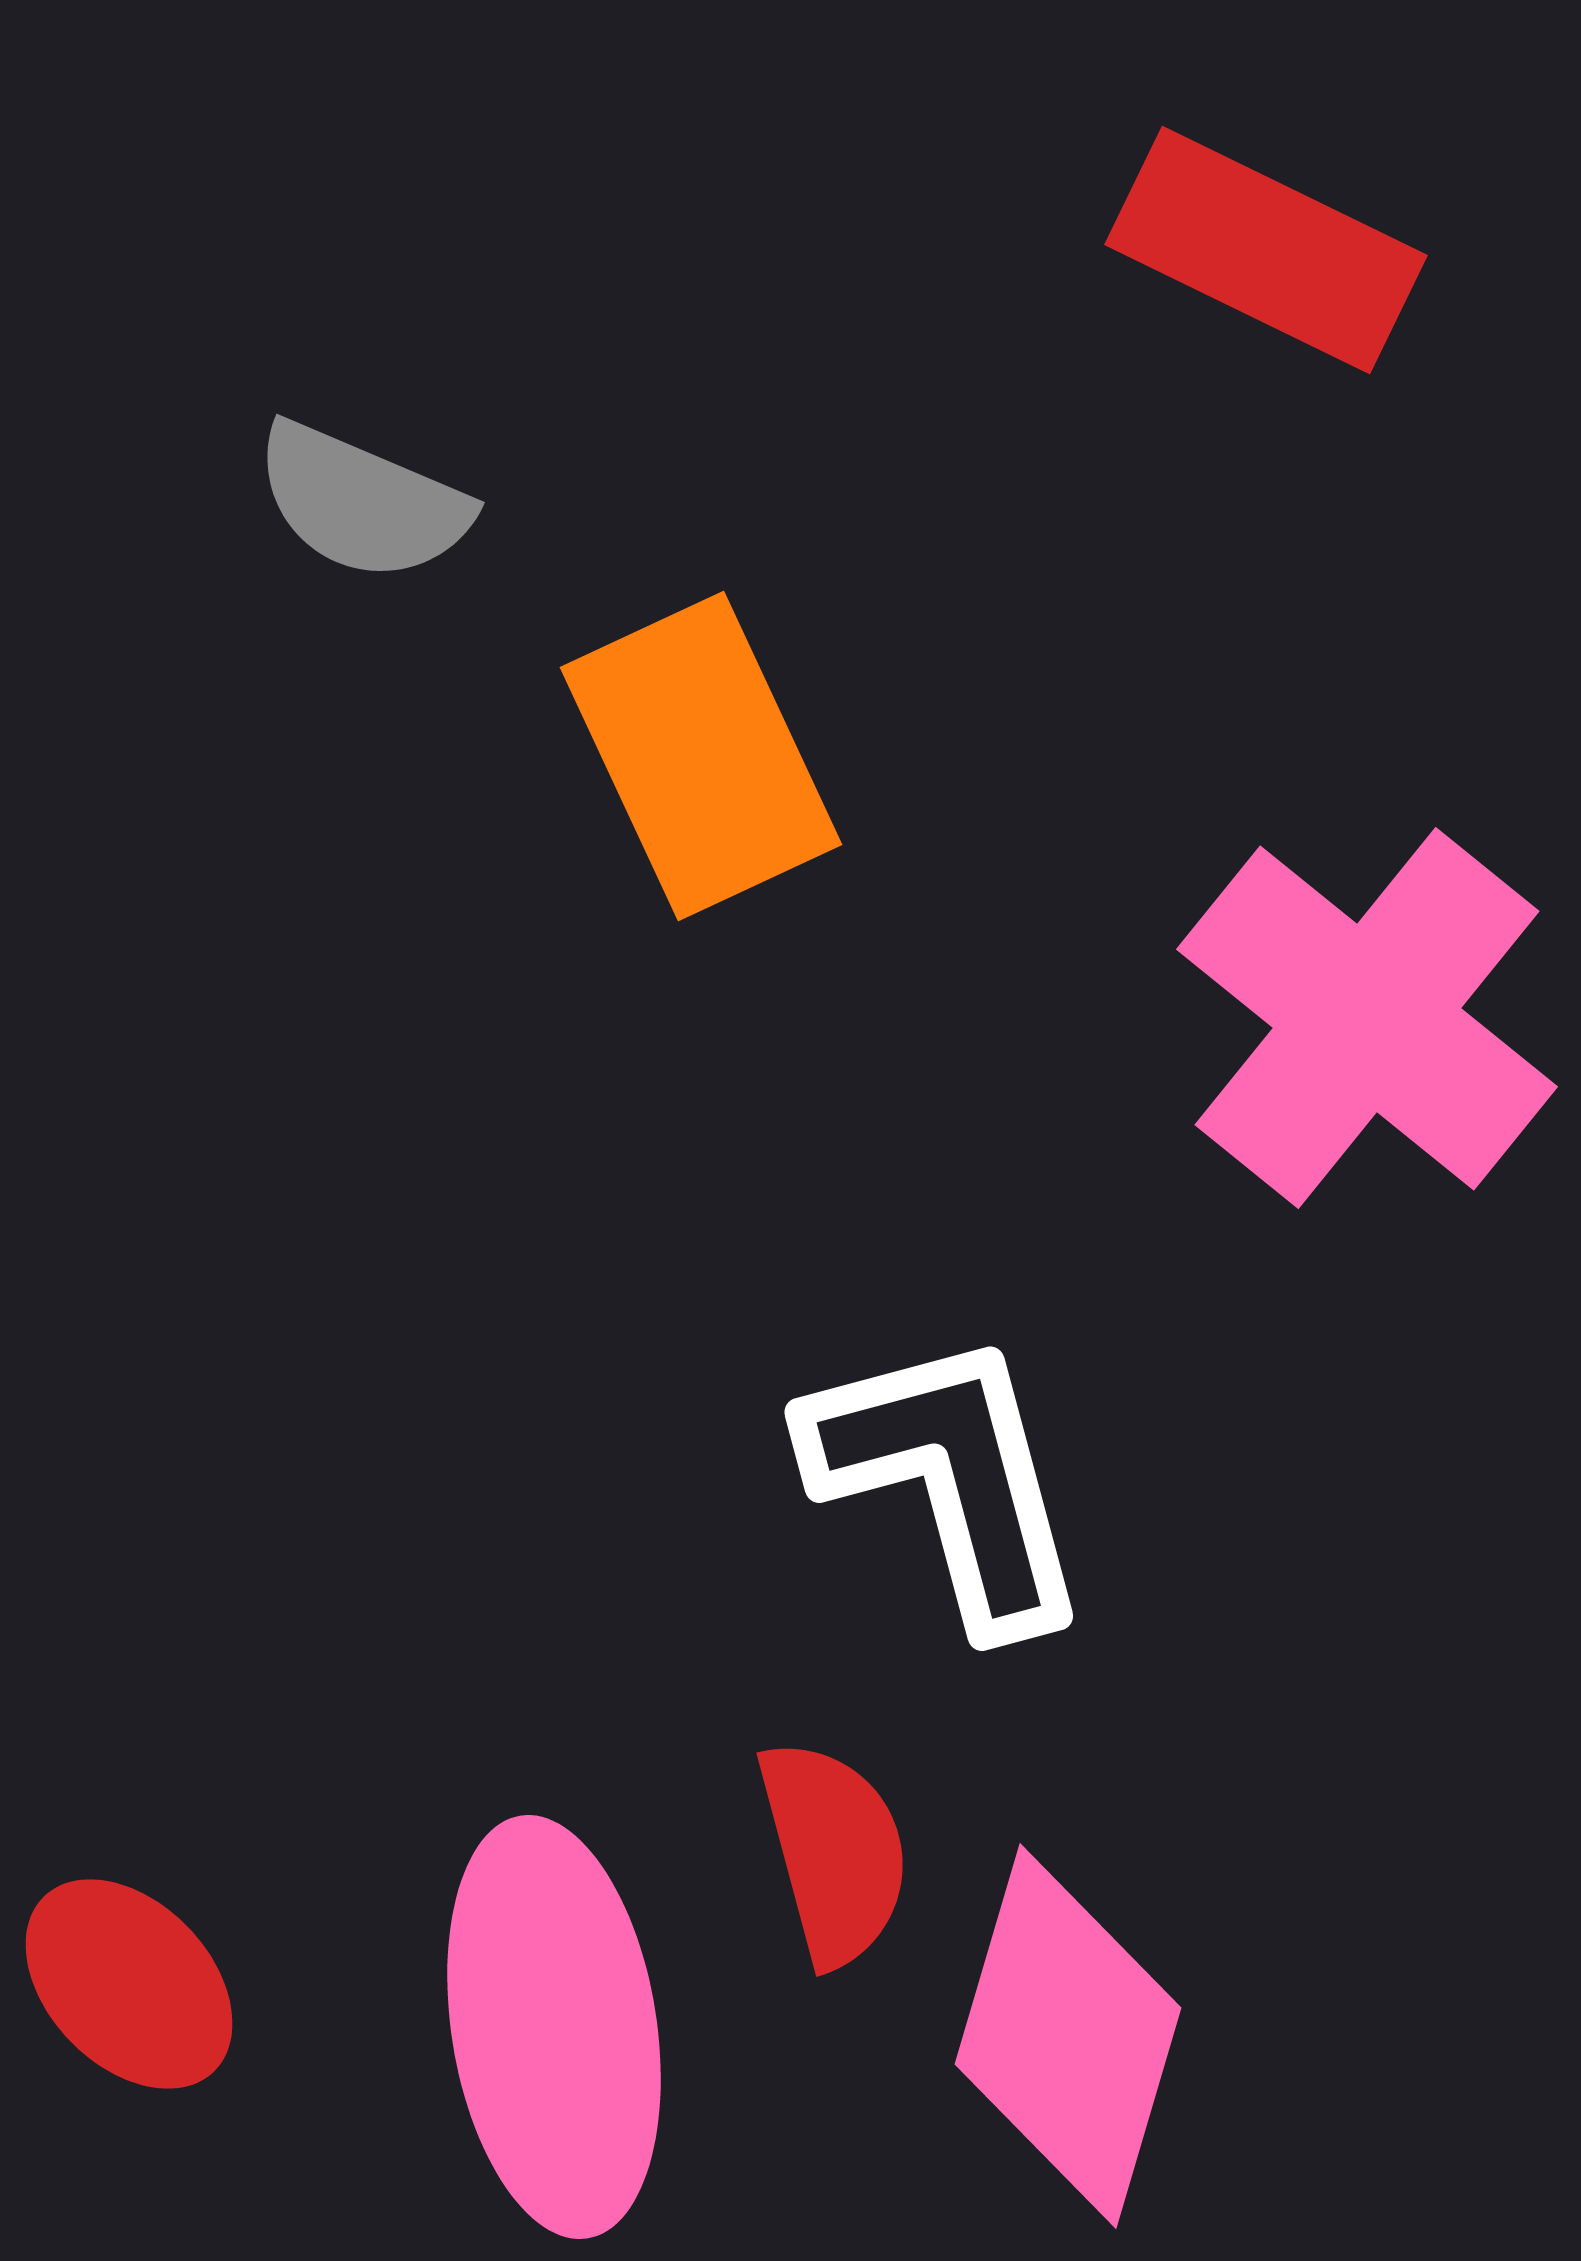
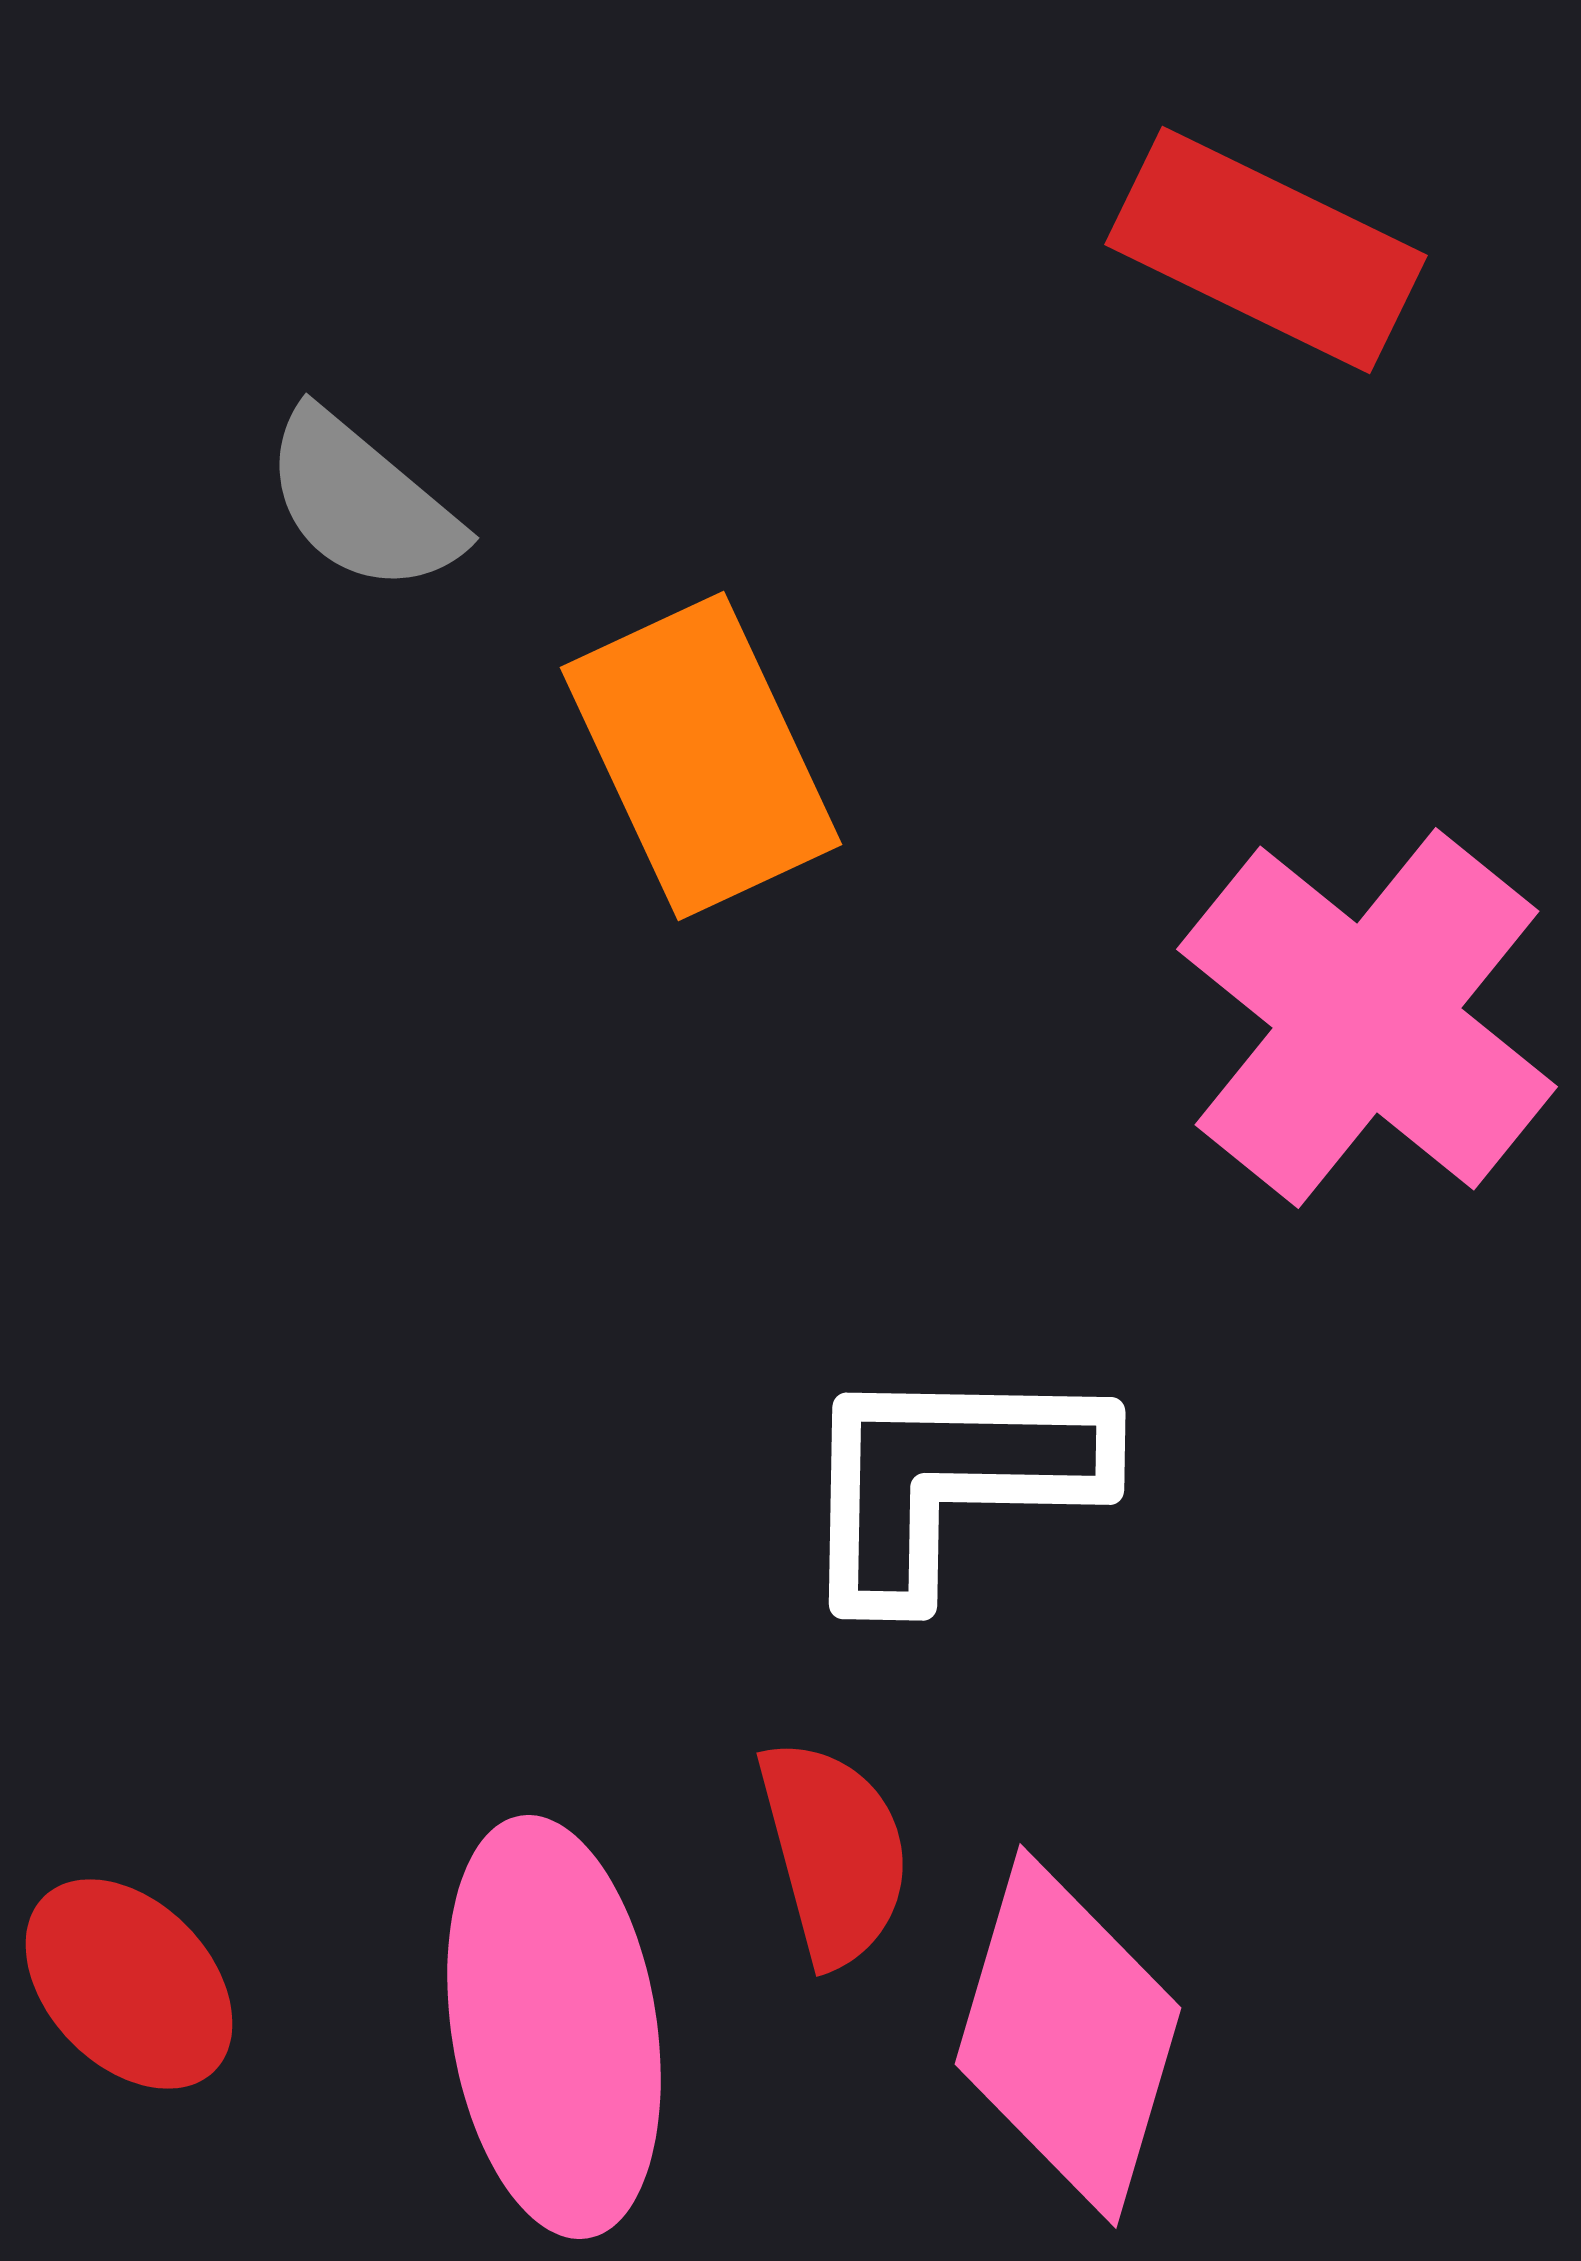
gray semicircle: rotated 17 degrees clockwise
white L-shape: rotated 74 degrees counterclockwise
